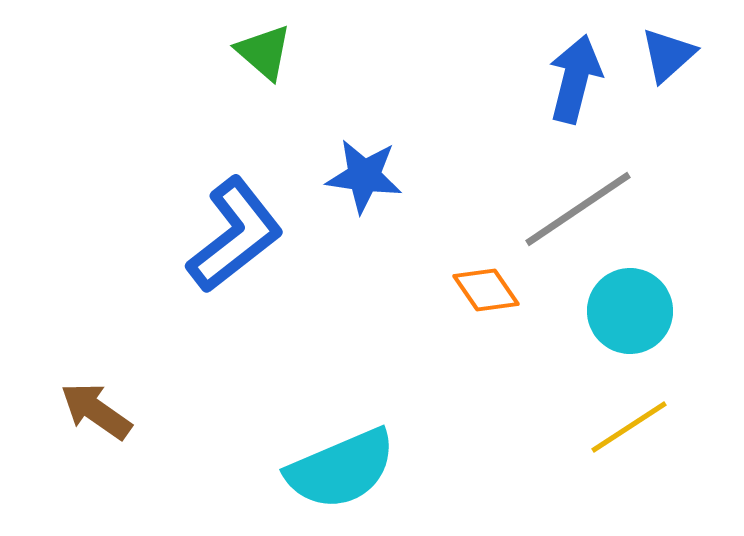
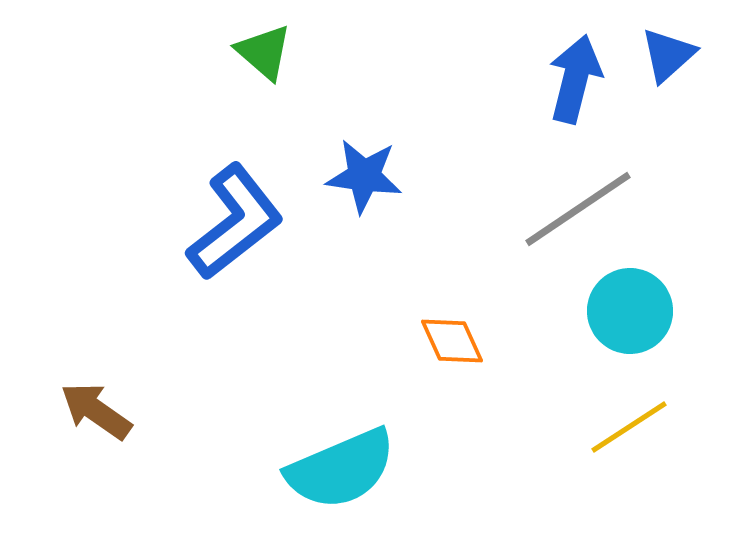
blue L-shape: moved 13 px up
orange diamond: moved 34 px left, 51 px down; rotated 10 degrees clockwise
